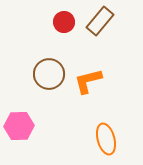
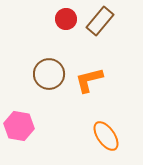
red circle: moved 2 px right, 3 px up
orange L-shape: moved 1 px right, 1 px up
pink hexagon: rotated 12 degrees clockwise
orange ellipse: moved 3 px up; rotated 20 degrees counterclockwise
